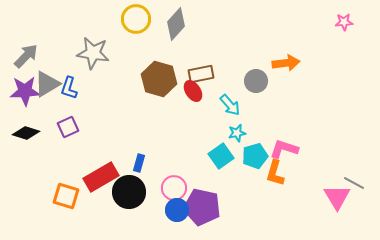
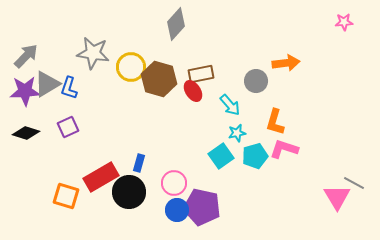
yellow circle: moved 5 px left, 48 px down
orange L-shape: moved 51 px up
pink circle: moved 5 px up
